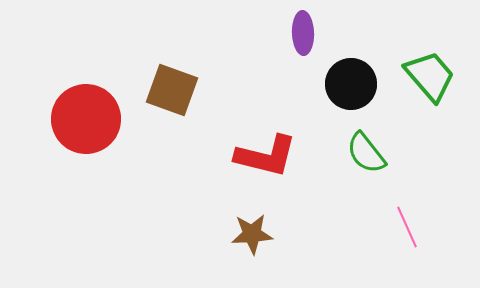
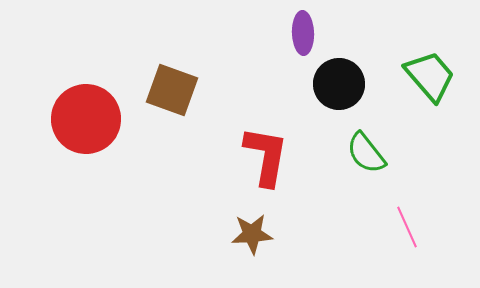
black circle: moved 12 px left
red L-shape: rotated 94 degrees counterclockwise
